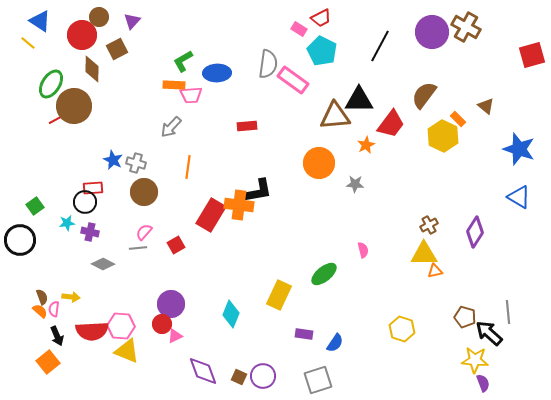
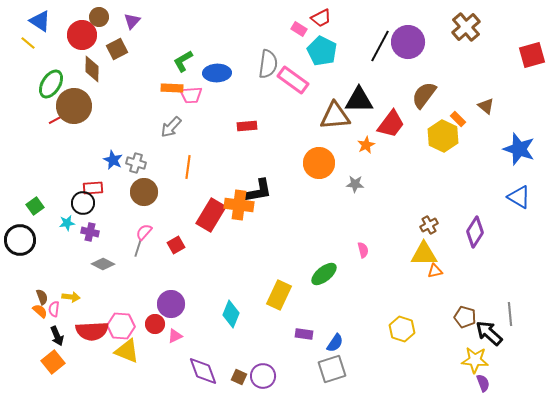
brown cross at (466, 27): rotated 20 degrees clockwise
purple circle at (432, 32): moved 24 px left, 10 px down
orange rectangle at (174, 85): moved 2 px left, 3 px down
black circle at (85, 202): moved 2 px left, 1 px down
gray line at (138, 248): rotated 66 degrees counterclockwise
gray line at (508, 312): moved 2 px right, 2 px down
red circle at (162, 324): moved 7 px left
orange square at (48, 362): moved 5 px right
gray square at (318, 380): moved 14 px right, 11 px up
